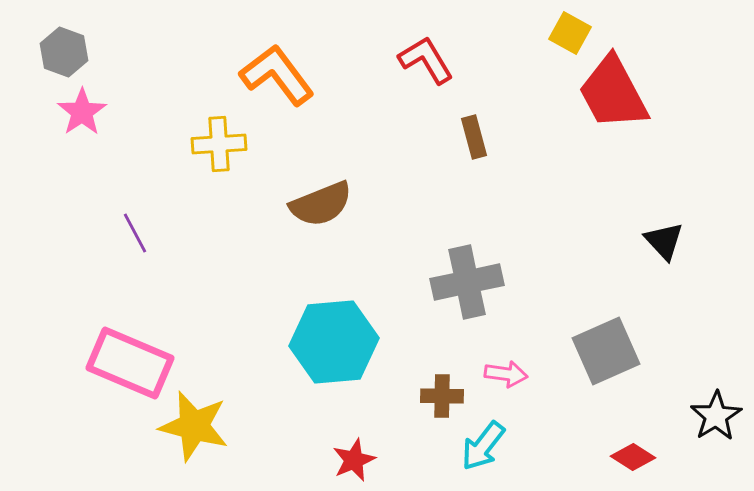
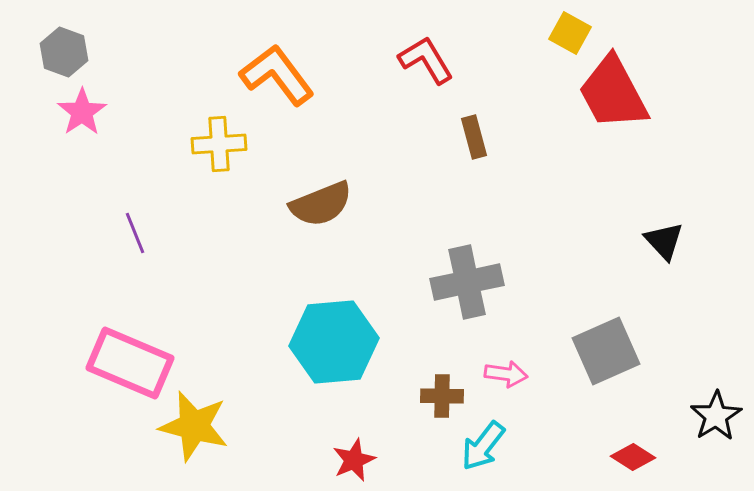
purple line: rotated 6 degrees clockwise
